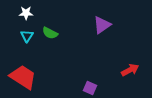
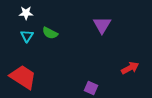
purple triangle: rotated 24 degrees counterclockwise
red arrow: moved 2 px up
purple square: moved 1 px right
